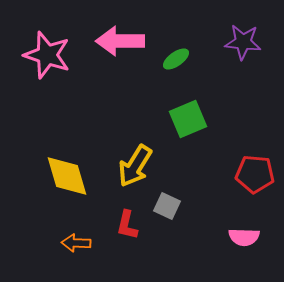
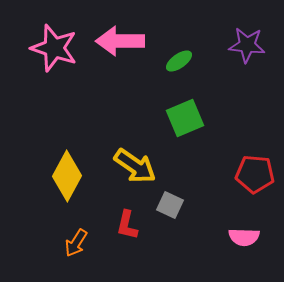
purple star: moved 4 px right, 3 px down
pink star: moved 7 px right, 7 px up
green ellipse: moved 3 px right, 2 px down
green square: moved 3 px left, 1 px up
yellow arrow: rotated 87 degrees counterclockwise
yellow diamond: rotated 45 degrees clockwise
gray square: moved 3 px right, 1 px up
orange arrow: rotated 60 degrees counterclockwise
